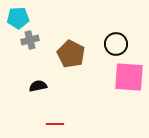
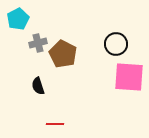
cyan pentagon: moved 1 px down; rotated 25 degrees counterclockwise
gray cross: moved 8 px right, 3 px down
brown pentagon: moved 8 px left
black semicircle: rotated 96 degrees counterclockwise
